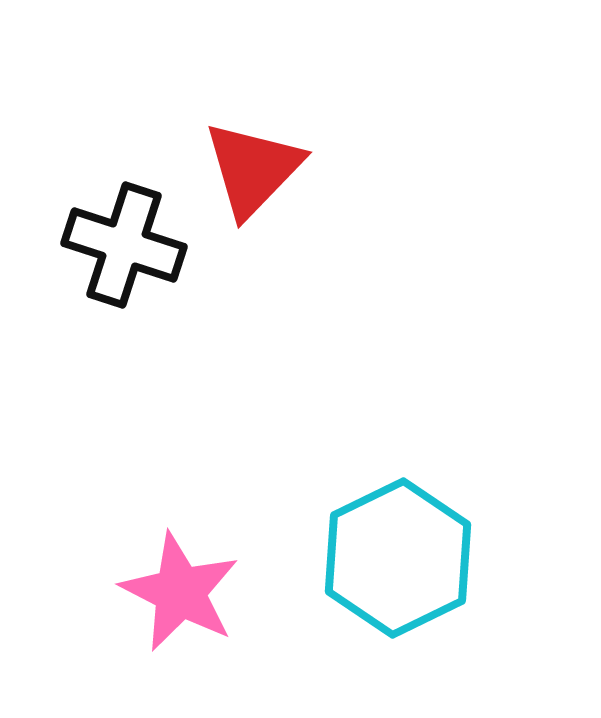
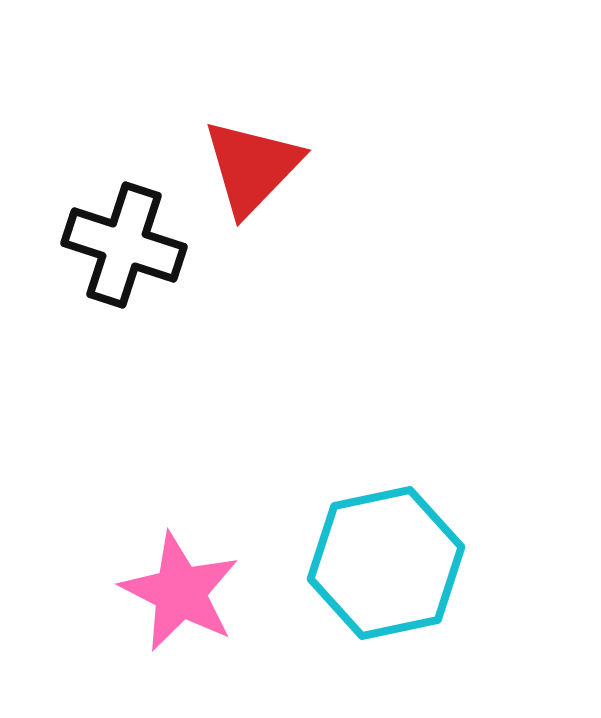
red triangle: moved 1 px left, 2 px up
cyan hexagon: moved 12 px left, 5 px down; rotated 14 degrees clockwise
